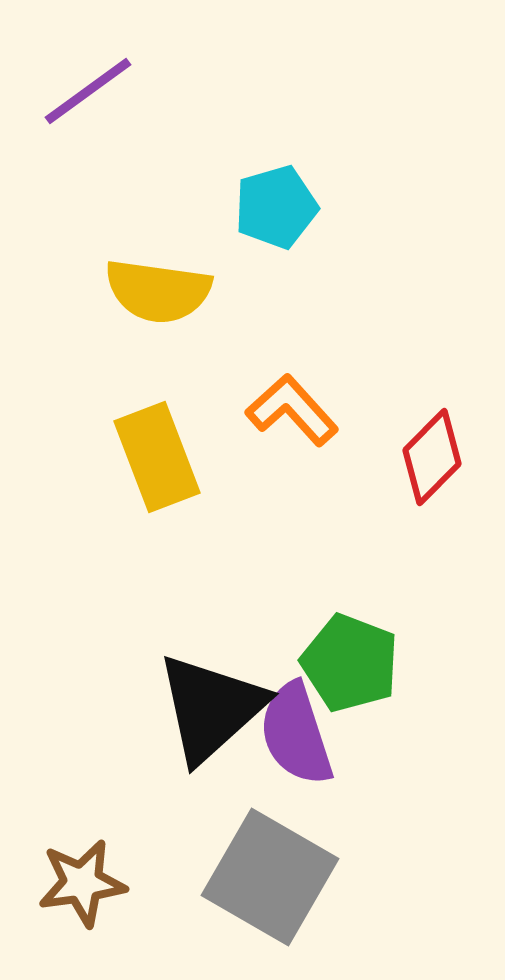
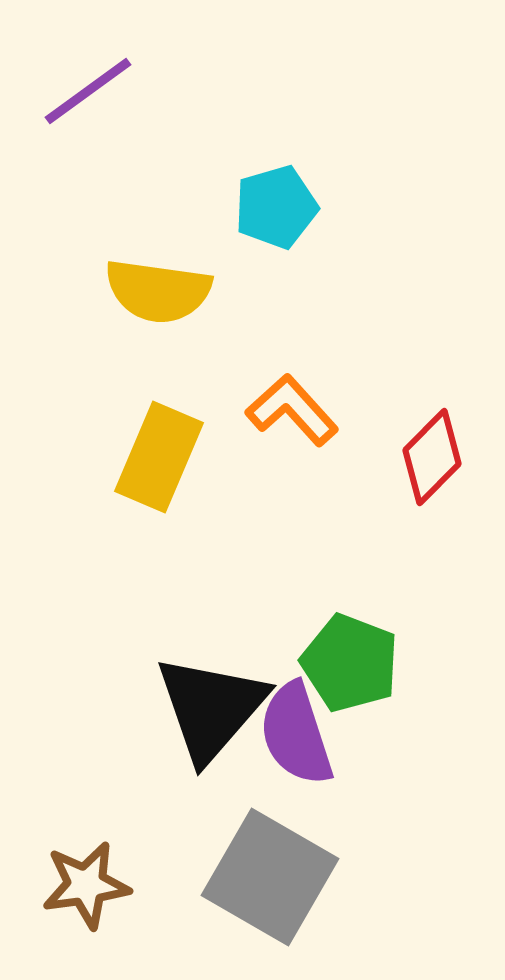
yellow rectangle: moved 2 px right; rotated 44 degrees clockwise
black triangle: rotated 7 degrees counterclockwise
brown star: moved 4 px right, 2 px down
